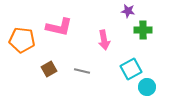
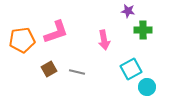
pink L-shape: moved 3 px left, 5 px down; rotated 32 degrees counterclockwise
orange pentagon: rotated 15 degrees counterclockwise
gray line: moved 5 px left, 1 px down
